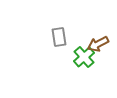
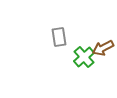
brown arrow: moved 5 px right, 4 px down
